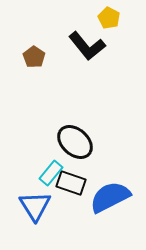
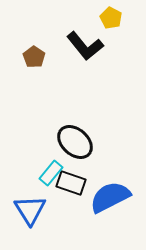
yellow pentagon: moved 2 px right
black L-shape: moved 2 px left
blue triangle: moved 5 px left, 4 px down
